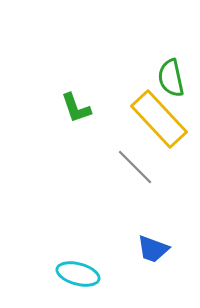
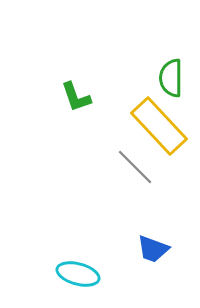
green semicircle: rotated 12 degrees clockwise
green L-shape: moved 11 px up
yellow rectangle: moved 7 px down
